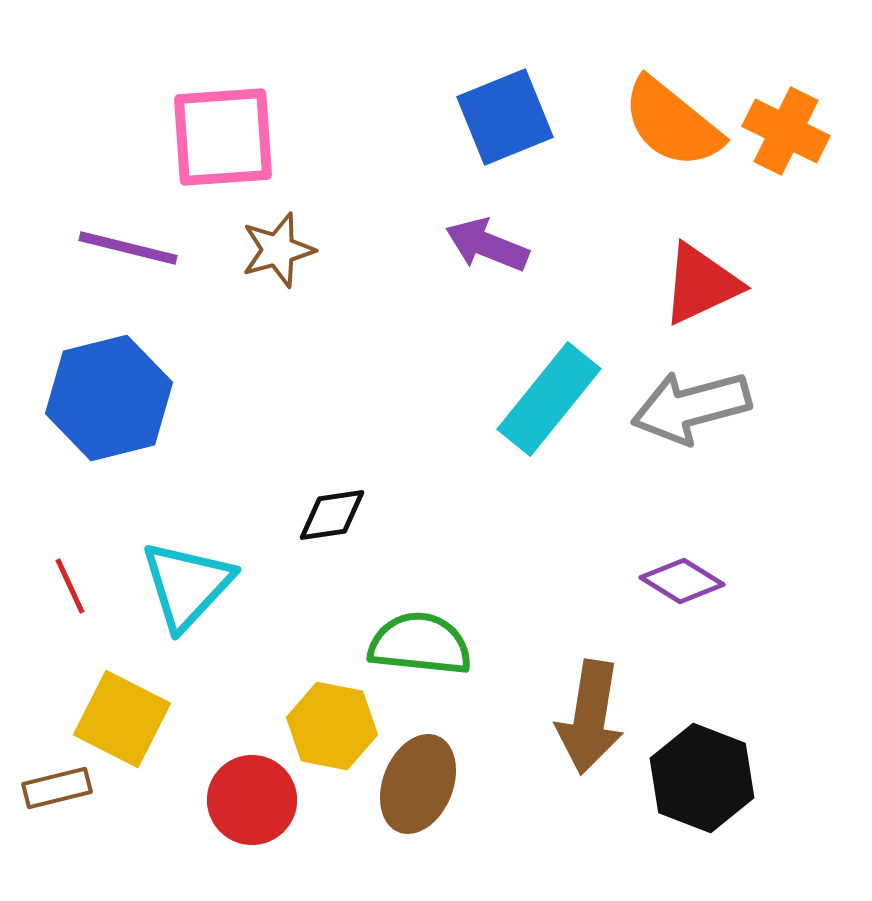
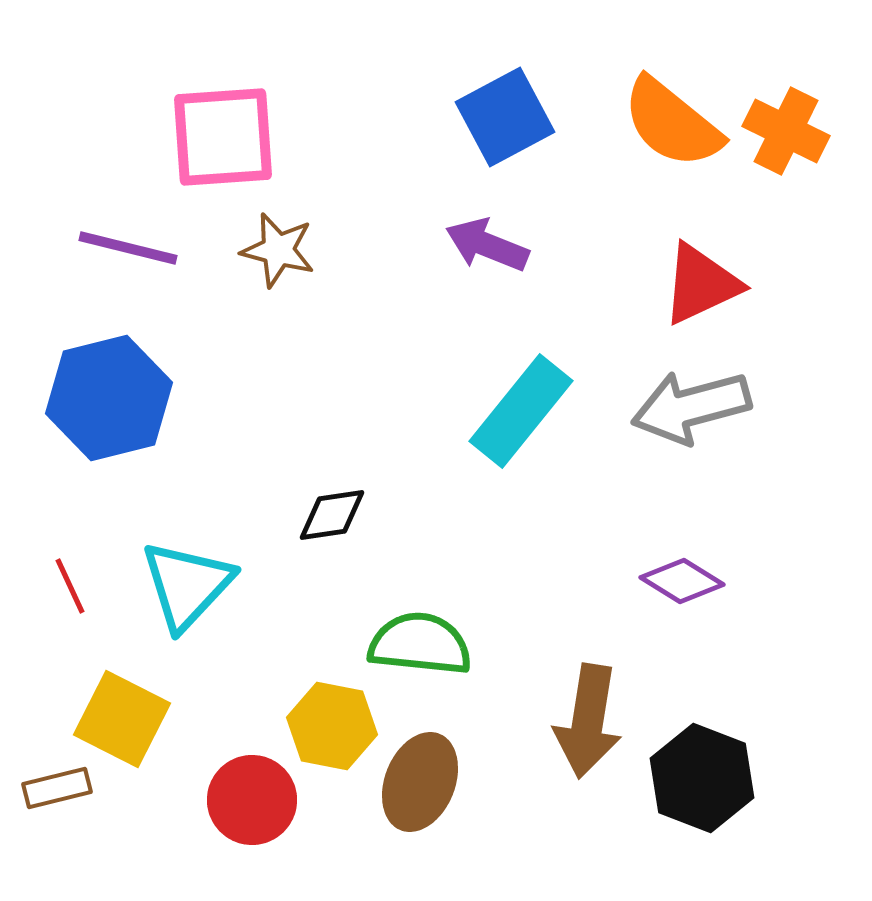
blue square: rotated 6 degrees counterclockwise
brown star: rotated 30 degrees clockwise
cyan rectangle: moved 28 px left, 12 px down
brown arrow: moved 2 px left, 4 px down
brown ellipse: moved 2 px right, 2 px up
